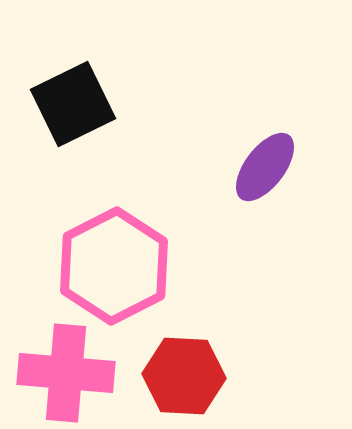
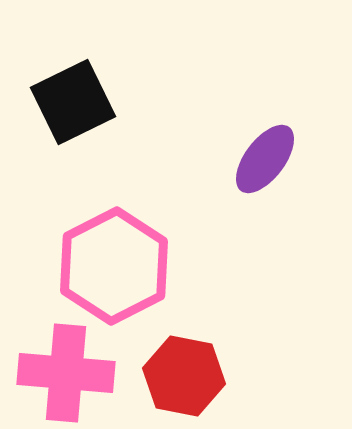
black square: moved 2 px up
purple ellipse: moved 8 px up
red hexagon: rotated 8 degrees clockwise
